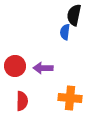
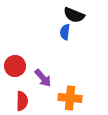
black semicircle: rotated 80 degrees counterclockwise
purple arrow: moved 10 px down; rotated 132 degrees counterclockwise
